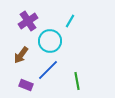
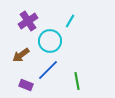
brown arrow: rotated 18 degrees clockwise
